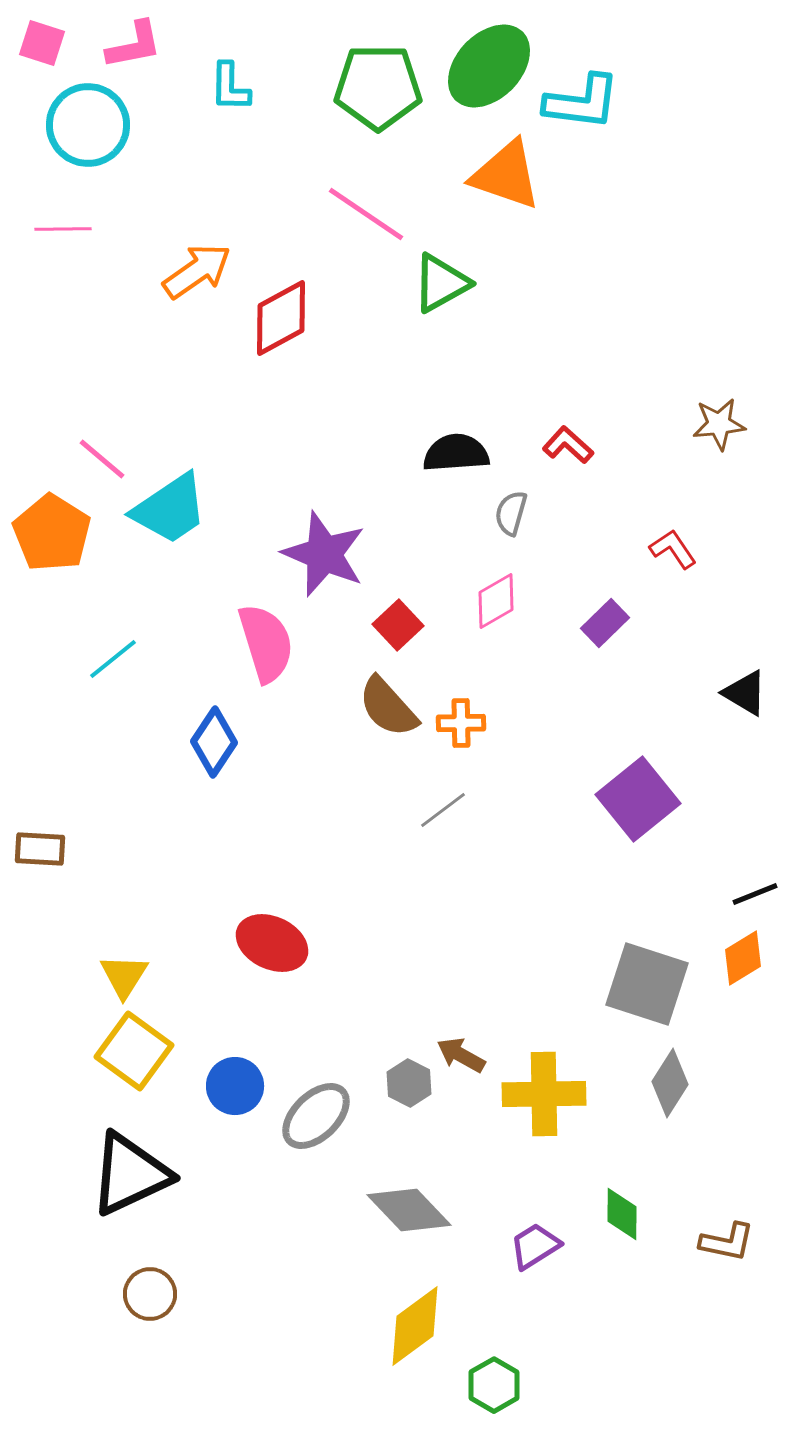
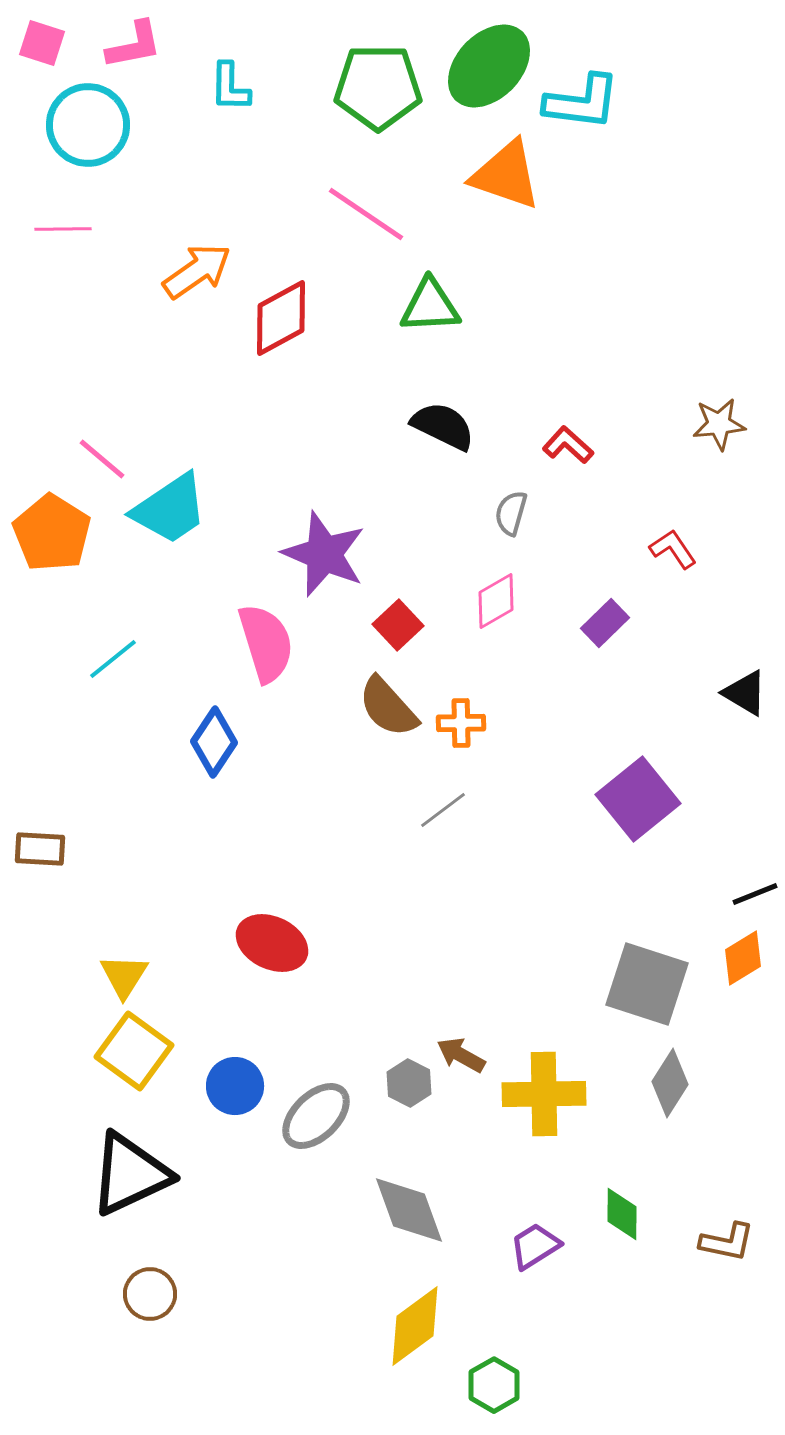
green triangle at (441, 283): moved 11 px left, 23 px down; rotated 26 degrees clockwise
black semicircle at (456, 453): moved 13 px left, 27 px up; rotated 30 degrees clockwise
gray diamond at (409, 1210): rotated 24 degrees clockwise
